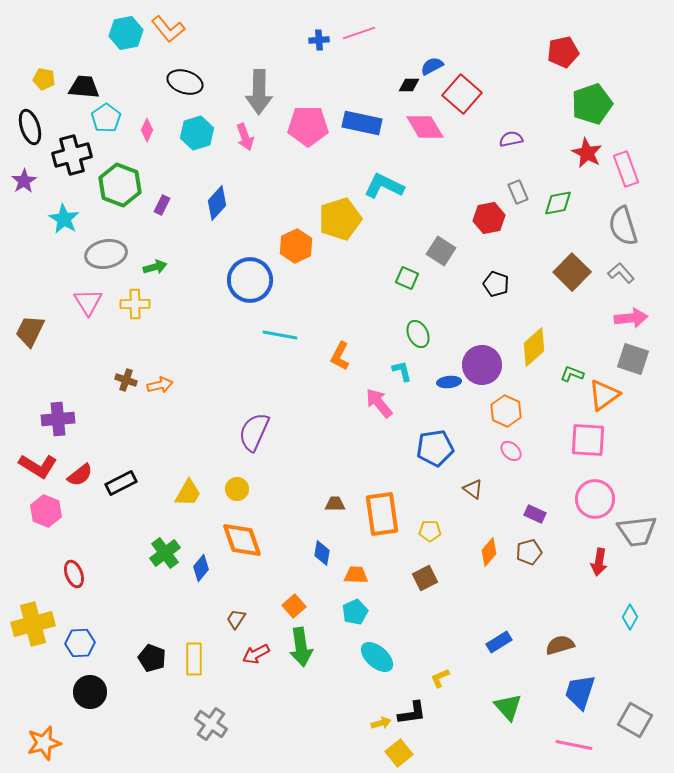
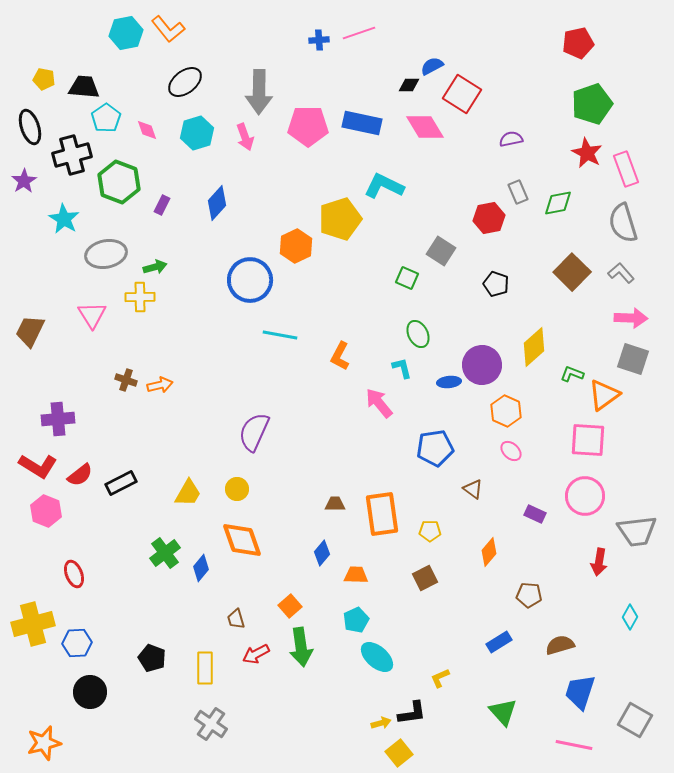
red pentagon at (563, 52): moved 15 px right, 9 px up
black ellipse at (185, 82): rotated 56 degrees counterclockwise
red square at (462, 94): rotated 9 degrees counterclockwise
pink diamond at (147, 130): rotated 45 degrees counterclockwise
green hexagon at (120, 185): moved 1 px left, 3 px up
gray semicircle at (623, 226): moved 3 px up
pink triangle at (88, 302): moved 4 px right, 13 px down
yellow cross at (135, 304): moved 5 px right, 7 px up
pink arrow at (631, 318): rotated 8 degrees clockwise
cyan L-shape at (402, 371): moved 3 px up
pink circle at (595, 499): moved 10 px left, 3 px up
brown pentagon at (529, 552): moved 43 px down; rotated 20 degrees clockwise
blue diamond at (322, 553): rotated 30 degrees clockwise
orange square at (294, 606): moved 4 px left
cyan pentagon at (355, 612): moved 1 px right, 8 px down
brown trapezoid at (236, 619): rotated 50 degrees counterclockwise
blue hexagon at (80, 643): moved 3 px left
yellow rectangle at (194, 659): moved 11 px right, 9 px down
green triangle at (508, 707): moved 5 px left, 5 px down
